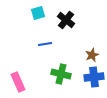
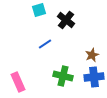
cyan square: moved 1 px right, 3 px up
blue line: rotated 24 degrees counterclockwise
green cross: moved 2 px right, 2 px down
